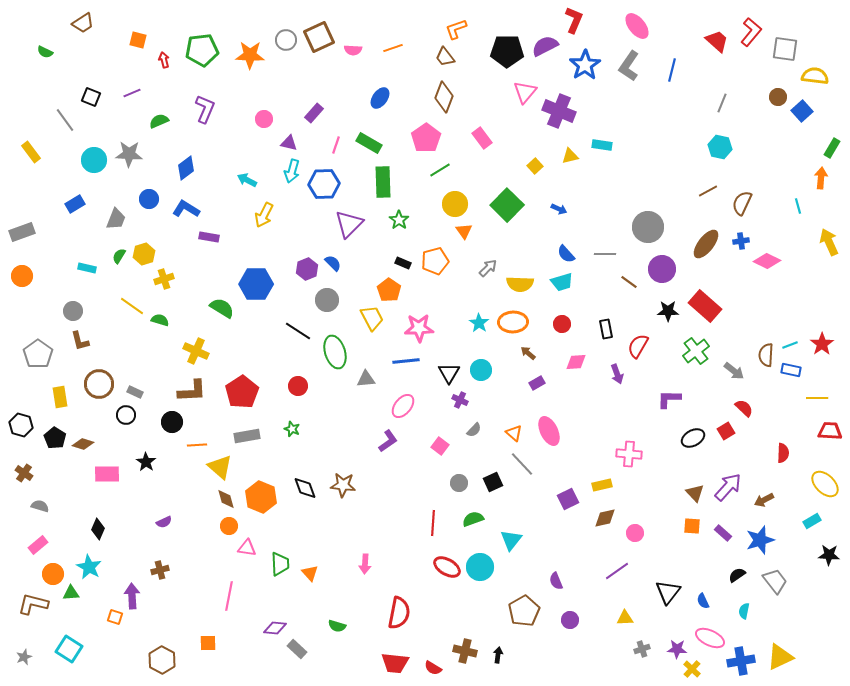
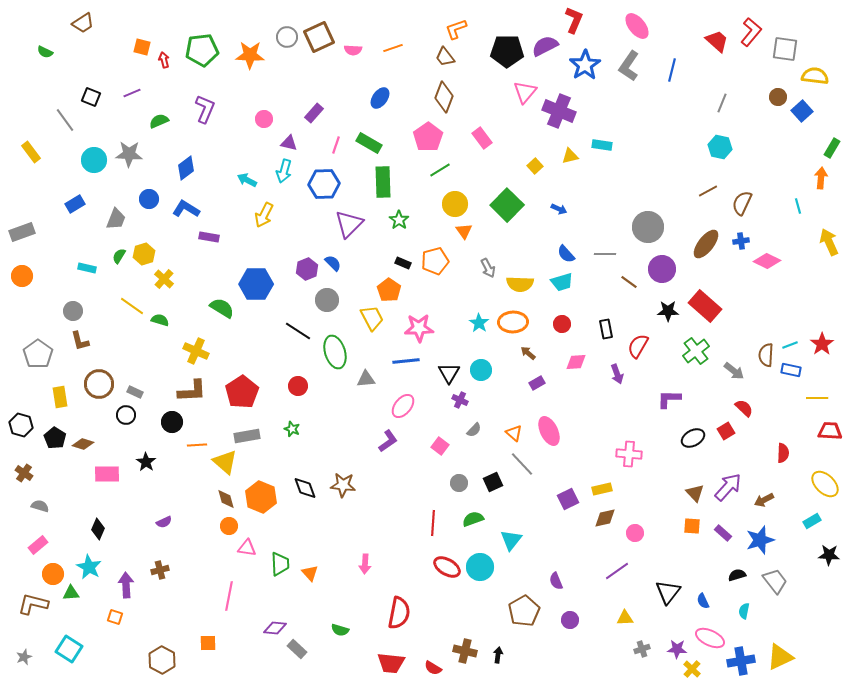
orange square at (138, 40): moved 4 px right, 7 px down
gray circle at (286, 40): moved 1 px right, 3 px up
pink pentagon at (426, 138): moved 2 px right, 1 px up
cyan arrow at (292, 171): moved 8 px left
gray arrow at (488, 268): rotated 108 degrees clockwise
yellow cross at (164, 279): rotated 30 degrees counterclockwise
yellow triangle at (220, 467): moved 5 px right, 5 px up
yellow rectangle at (602, 485): moved 4 px down
black semicircle at (737, 575): rotated 18 degrees clockwise
purple arrow at (132, 596): moved 6 px left, 11 px up
green semicircle at (337, 626): moved 3 px right, 4 px down
red trapezoid at (395, 663): moved 4 px left
